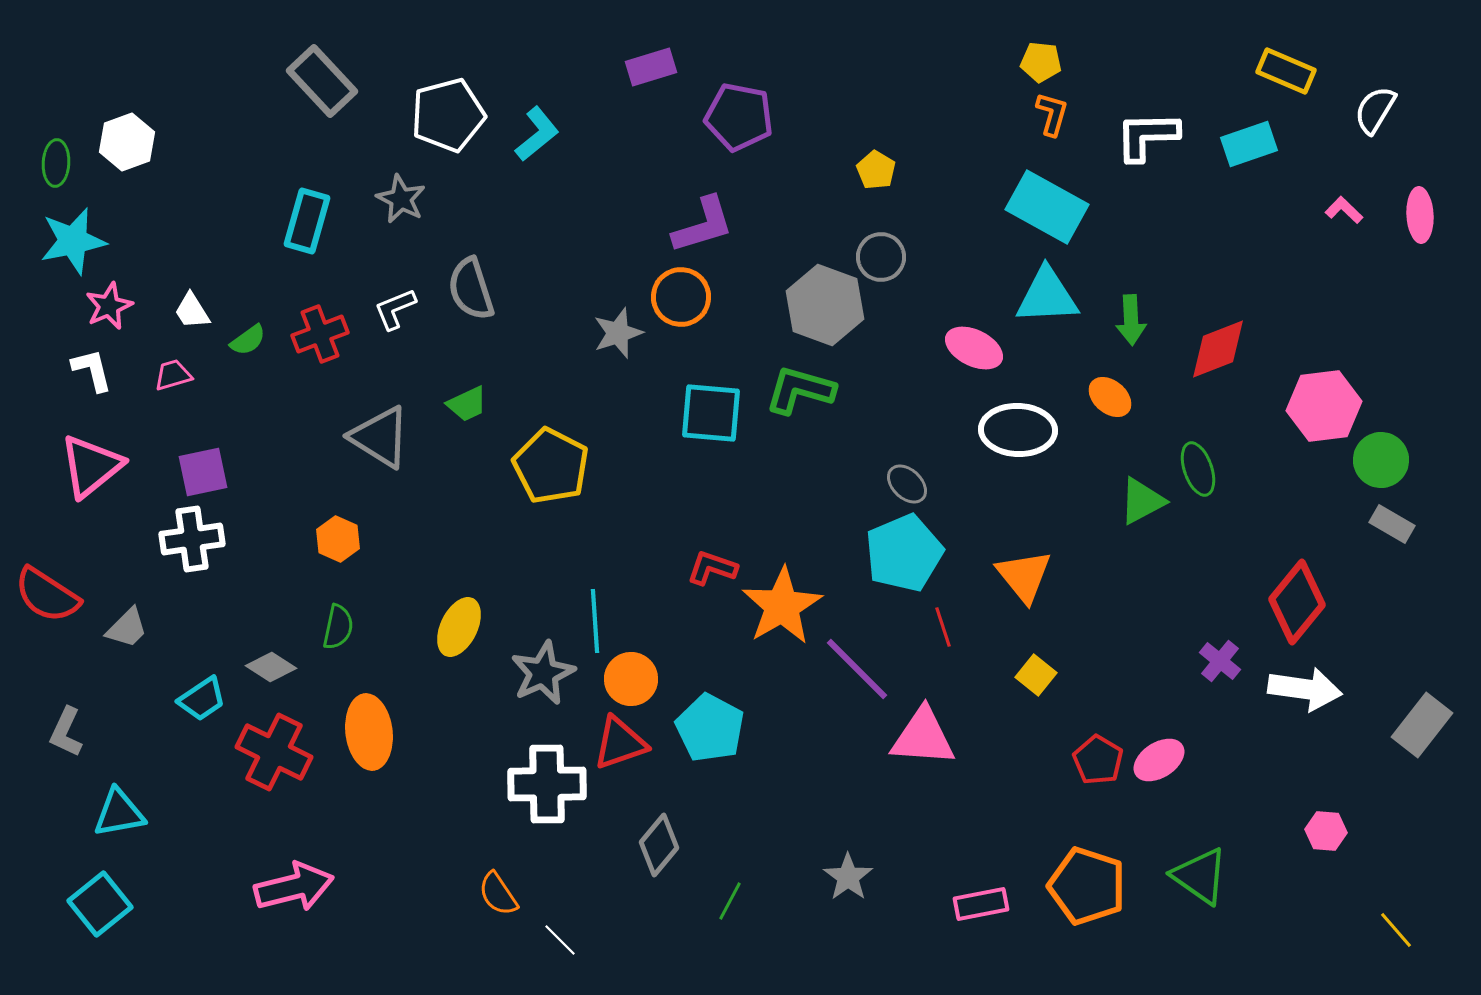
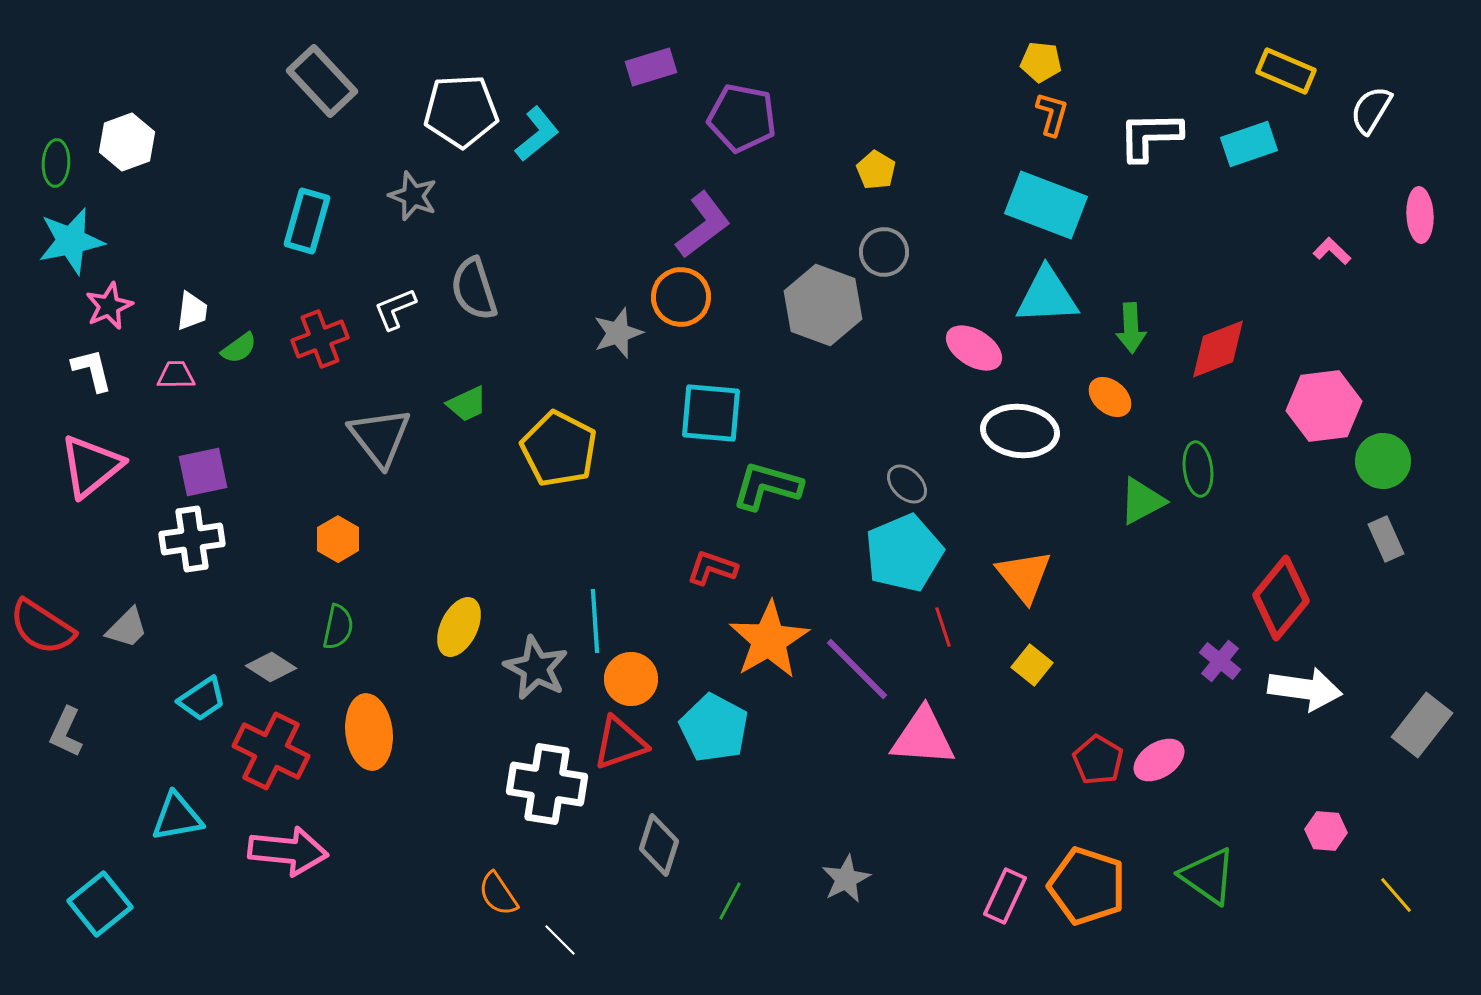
white semicircle at (1375, 110): moved 4 px left
white pentagon at (448, 115): moved 13 px right, 4 px up; rotated 12 degrees clockwise
purple pentagon at (739, 117): moved 3 px right, 1 px down
white L-shape at (1147, 136): moved 3 px right
gray star at (401, 199): moved 12 px right, 3 px up; rotated 6 degrees counterclockwise
cyan rectangle at (1047, 207): moved 1 px left, 2 px up; rotated 8 degrees counterclockwise
pink L-shape at (1344, 210): moved 12 px left, 41 px down
purple L-shape at (703, 225): rotated 20 degrees counterclockwise
cyan star at (73, 241): moved 2 px left
gray circle at (881, 257): moved 3 px right, 5 px up
gray semicircle at (471, 289): moved 3 px right
gray hexagon at (825, 305): moved 2 px left
white trapezoid at (192, 311): rotated 141 degrees counterclockwise
green arrow at (1131, 320): moved 8 px down
red cross at (320, 334): moved 5 px down
green semicircle at (248, 340): moved 9 px left, 8 px down
pink ellipse at (974, 348): rotated 6 degrees clockwise
pink trapezoid at (173, 375): moved 3 px right; rotated 15 degrees clockwise
green L-shape at (800, 390): moved 33 px left, 96 px down
white ellipse at (1018, 430): moved 2 px right, 1 px down; rotated 4 degrees clockwise
gray triangle at (380, 437): rotated 20 degrees clockwise
green circle at (1381, 460): moved 2 px right, 1 px down
yellow pentagon at (551, 466): moved 8 px right, 17 px up
green ellipse at (1198, 469): rotated 12 degrees clockwise
gray rectangle at (1392, 524): moved 6 px left, 15 px down; rotated 36 degrees clockwise
orange hexagon at (338, 539): rotated 6 degrees clockwise
red semicircle at (47, 595): moved 5 px left, 32 px down
red diamond at (1297, 602): moved 16 px left, 4 px up
orange star at (782, 606): moved 13 px left, 34 px down
gray star at (543, 673): moved 7 px left, 5 px up; rotated 20 degrees counterclockwise
yellow square at (1036, 675): moved 4 px left, 10 px up
cyan pentagon at (710, 728): moved 4 px right
red cross at (274, 752): moved 3 px left, 1 px up
white cross at (547, 784): rotated 10 degrees clockwise
cyan triangle at (119, 813): moved 58 px right, 4 px down
gray diamond at (659, 845): rotated 22 degrees counterclockwise
green triangle at (1200, 876): moved 8 px right
gray star at (848, 877): moved 2 px left, 2 px down; rotated 9 degrees clockwise
pink arrow at (294, 887): moved 6 px left, 36 px up; rotated 20 degrees clockwise
pink rectangle at (981, 904): moved 24 px right, 8 px up; rotated 54 degrees counterclockwise
yellow line at (1396, 930): moved 35 px up
